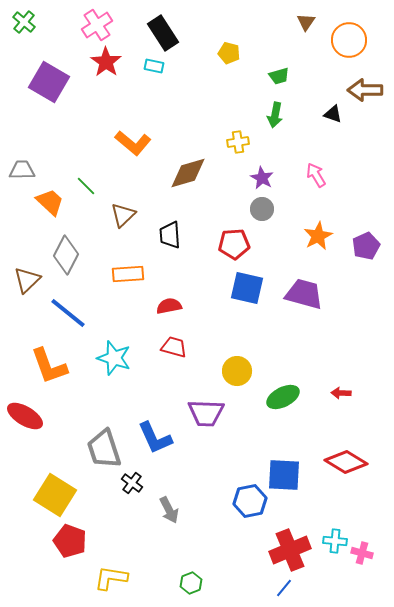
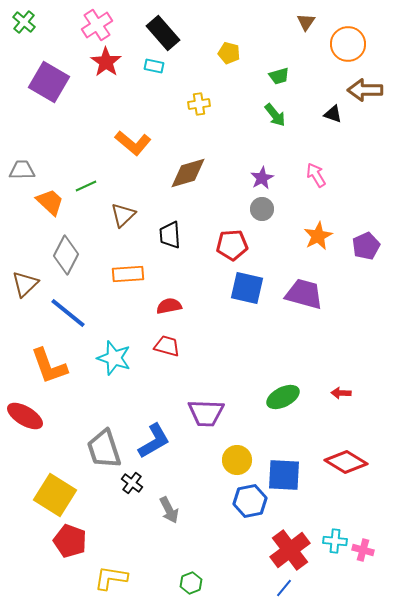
black rectangle at (163, 33): rotated 8 degrees counterclockwise
orange circle at (349, 40): moved 1 px left, 4 px down
green arrow at (275, 115): rotated 50 degrees counterclockwise
yellow cross at (238, 142): moved 39 px left, 38 px up
purple star at (262, 178): rotated 15 degrees clockwise
green line at (86, 186): rotated 70 degrees counterclockwise
red pentagon at (234, 244): moved 2 px left, 1 px down
brown triangle at (27, 280): moved 2 px left, 4 px down
red trapezoid at (174, 347): moved 7 px left, 1 px up
yellow circle at (237, 371): moved 89 px down
blue L-shape at (155, 438): moved 1 px left, 3 px down; rotated 96 degrees counterclockwise
red cross at (290, 550): rotated 15 degrees counterclockwise
pink cross at (362, 553): moved 1 px right, 3 px up
